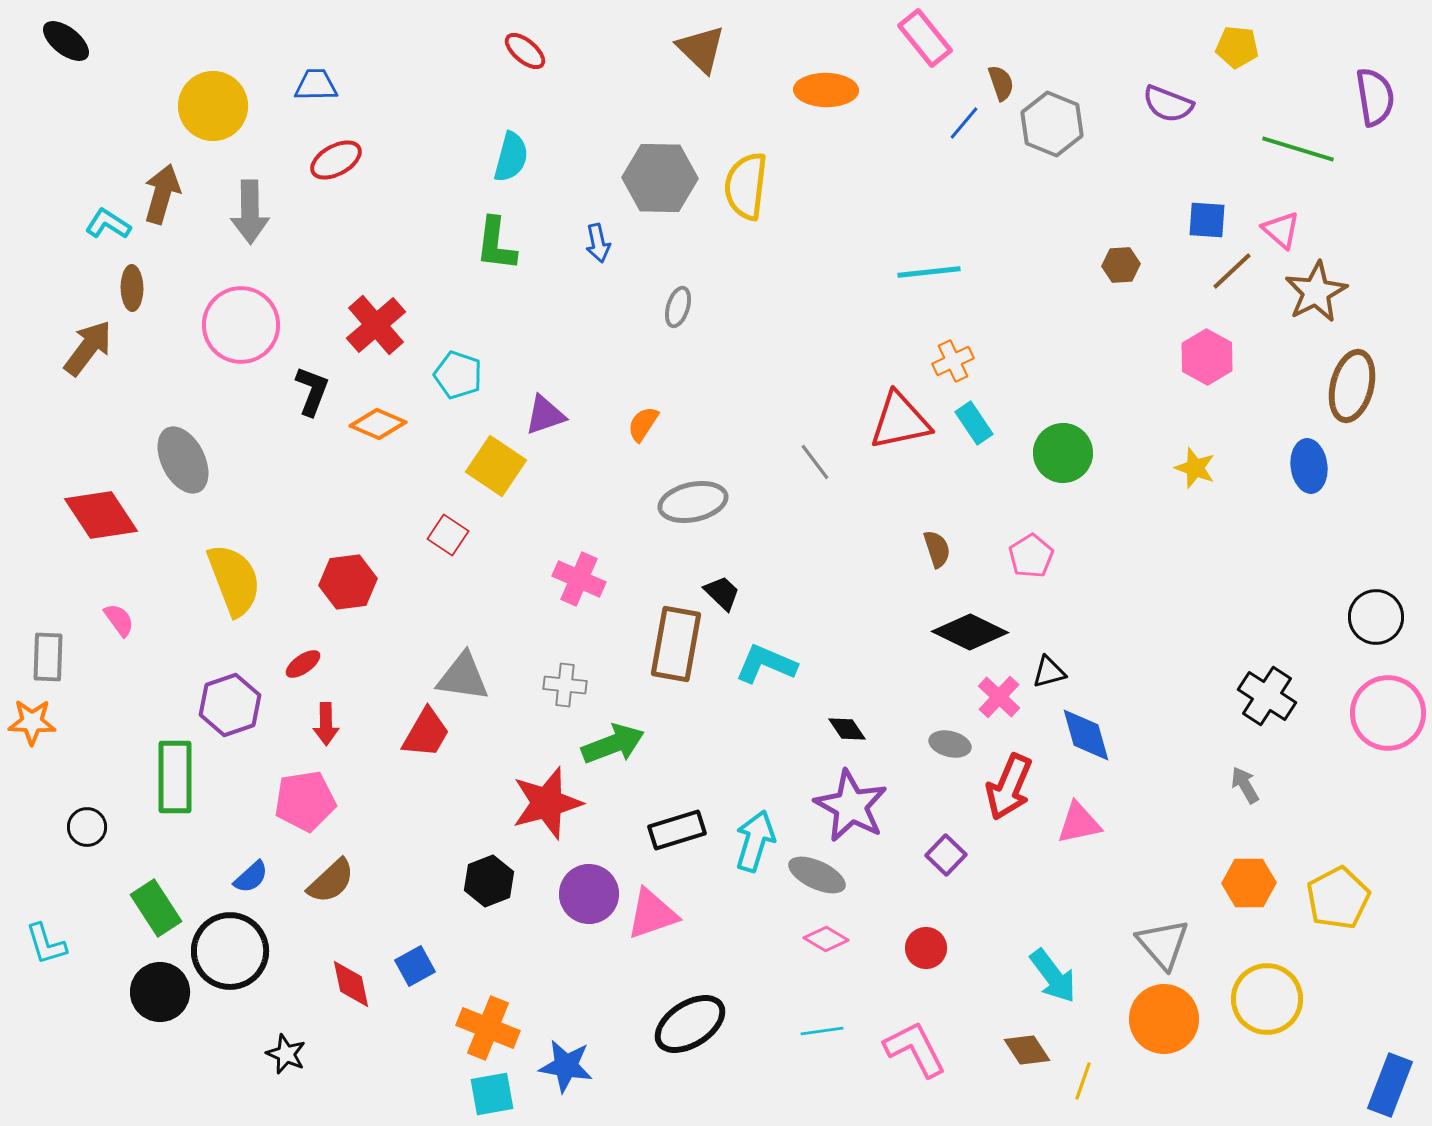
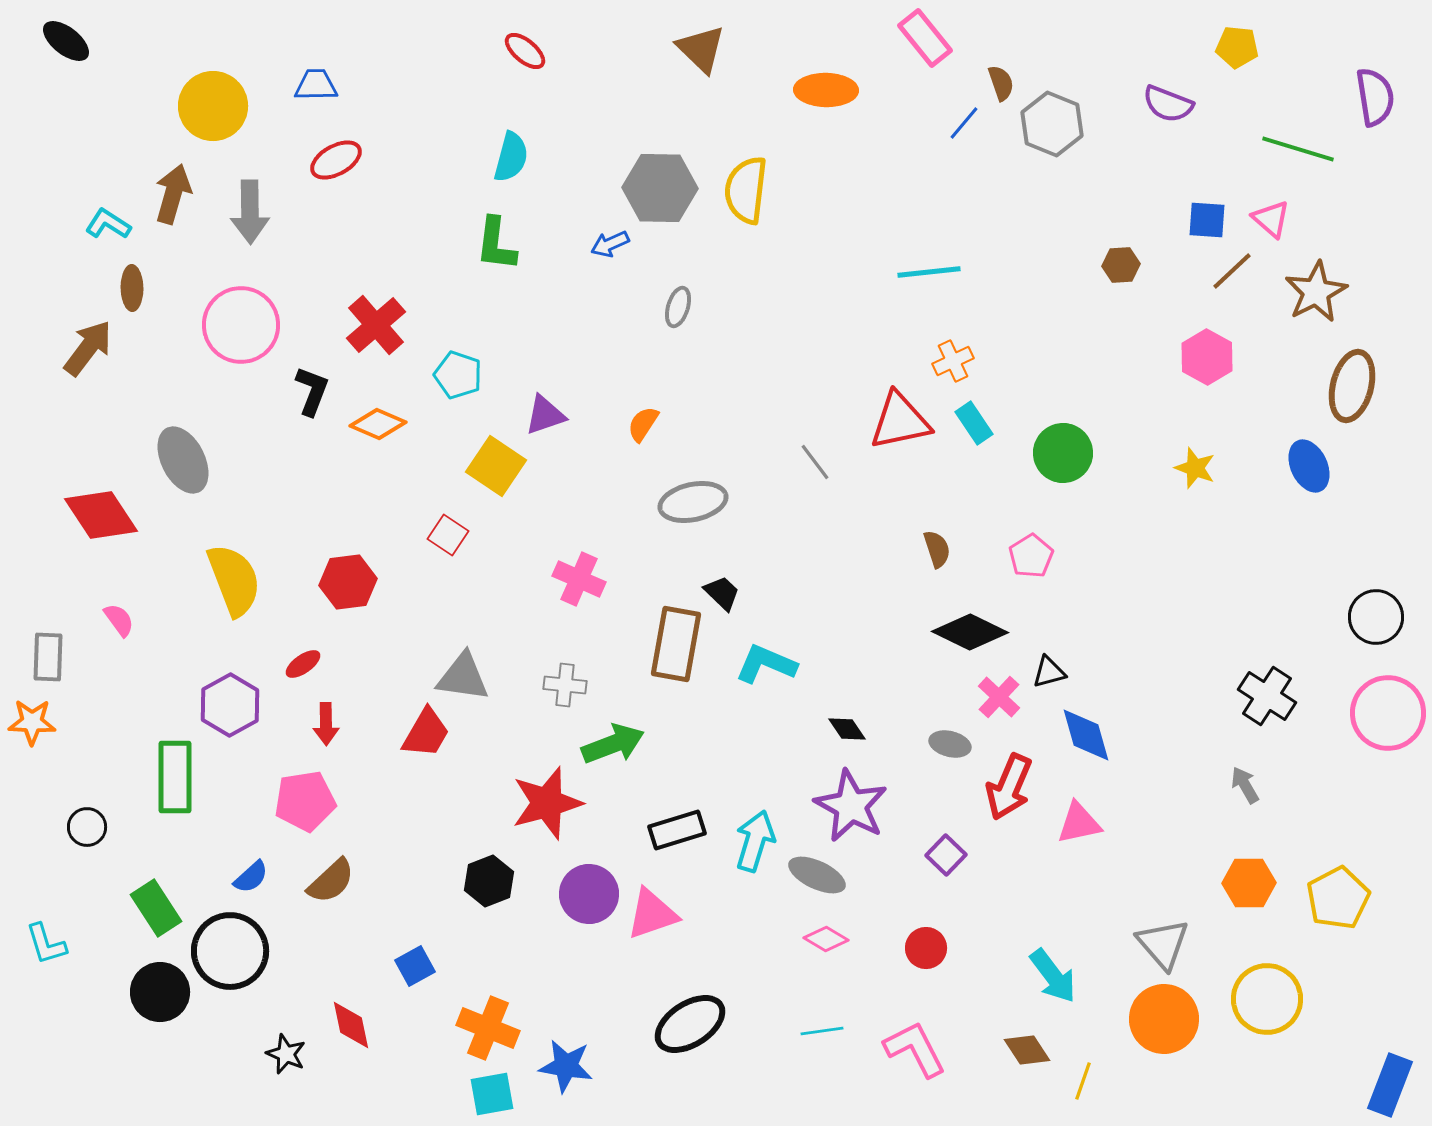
gray hexagon at (660, 178): moved 10 px down
yellow semicircle at (746, 186): moved 4 px down
brown arrow at (162, 194): moved 11 px right
pink triangle at (1281, 230): moved 10 px left, 11 px up
blue arrow at (598, 243): moved 12 px right, 1 px down; rotated 78 degrees clockwise
blue ellipse at (1309, 466): rotated 18 degrees counterclockwise
purple hexagon at (230, 705): rotated 10 degrees counterclockwise
red diamond at (351, 984): moved 41 px down
